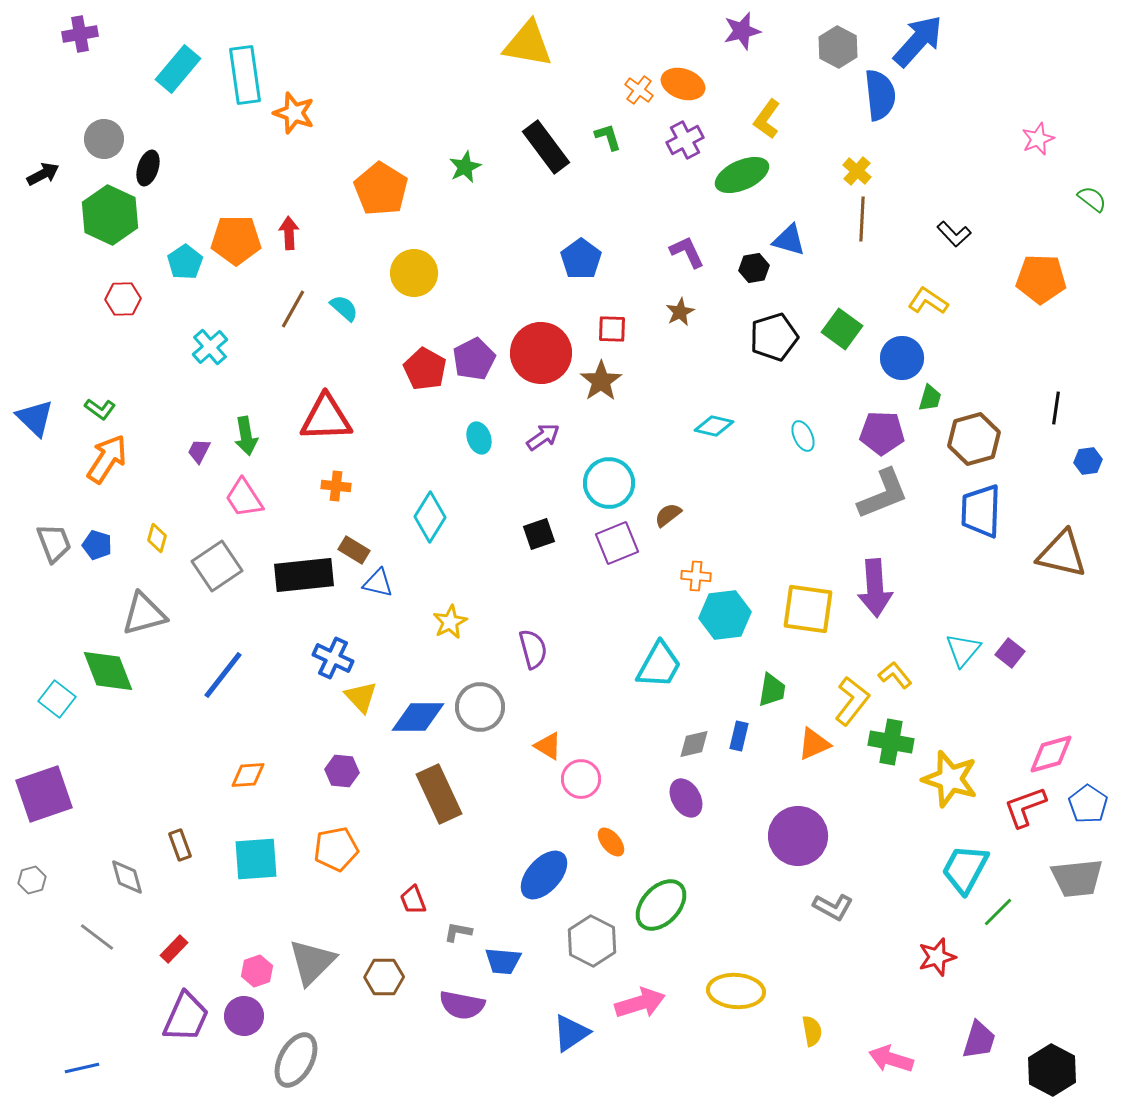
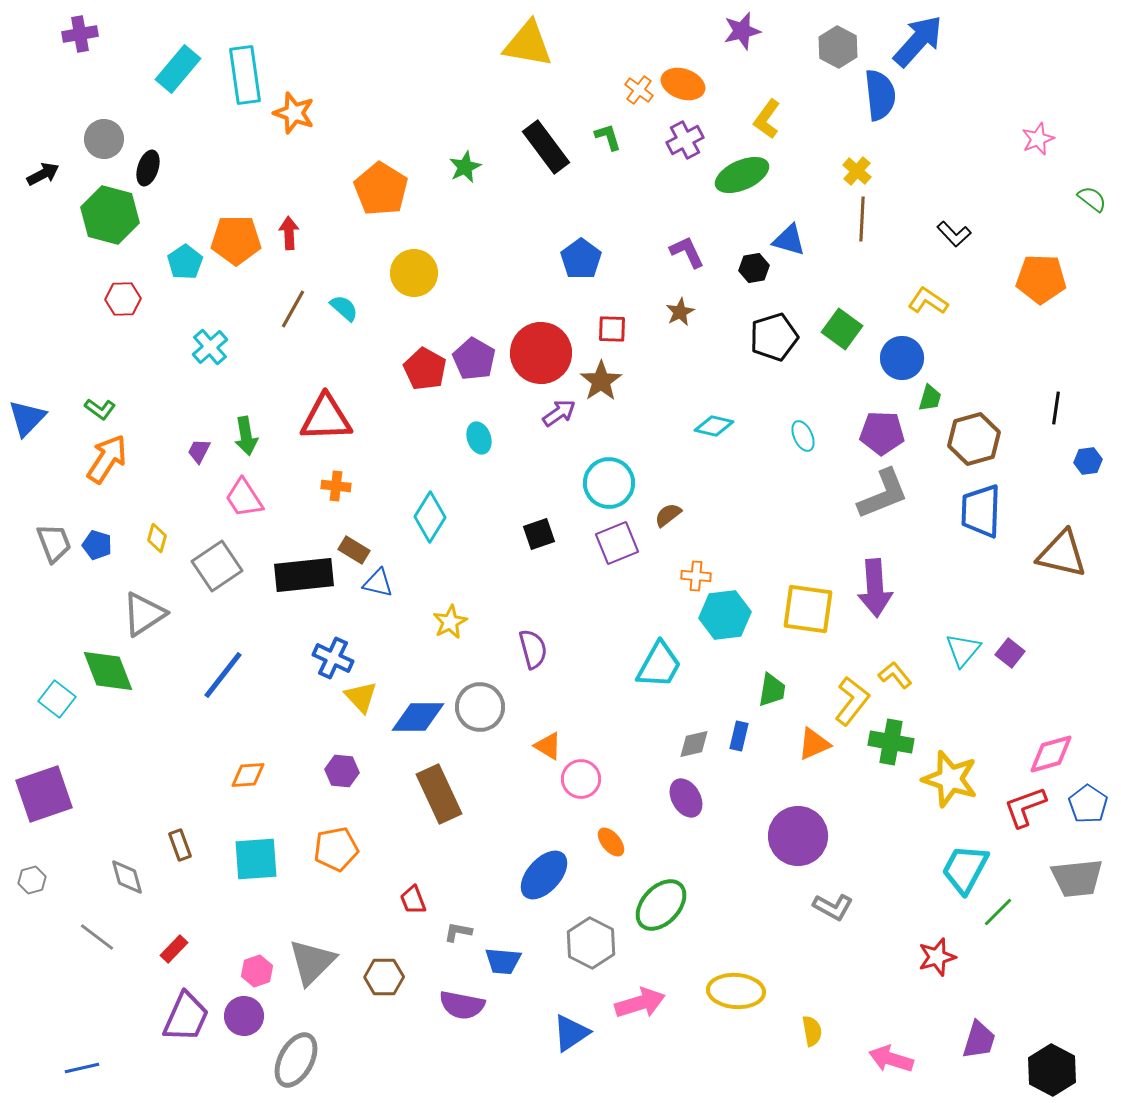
green hexagon at (110, 215): rotated 10 degrees counterclockwise
purple pentagon at (474, 359): rotated 15 degrees counterclockwise
blue triangle at (35, 418): moved 8 px left; rotated 30 degrees clockwise
purple arrow at (543, 437): moved 16 px right, 24 px up
gray triangle at (144, 614): rotated 18 degrees counterclockwise
gray hexagon at (592, 941): moved 1 px left, 2 px down
